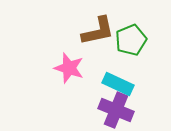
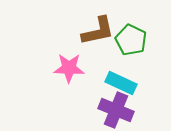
green pentagon: rotated 24 degrees counterclockwise
pink star: rotated 16 degrees counterclockwise
cyan rectangle: moved 3 px right, 1 px up
